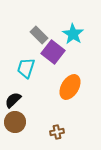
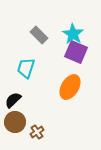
purple square: moved 23 px right; rotated 15 degrees counterclockwise
brown cross: moved 20 px left; rotated 24 degrees counterclockwise
